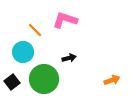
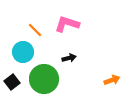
pink L-shape: moved 2 px right, 4 px down
